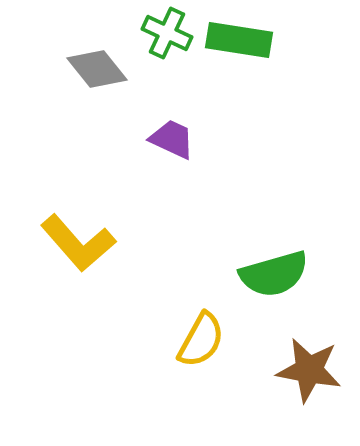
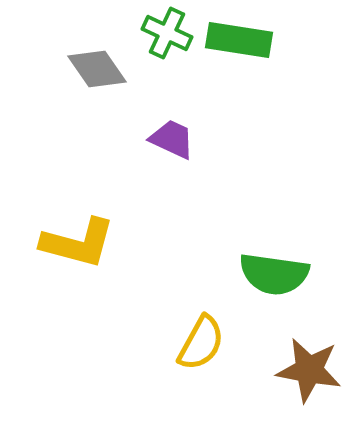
gray diamond: rotated 4 degrees clockwise
yellow L-shape: rotated 34 degrees counterclockwise
green semicircle: rotated 24 degrees clockwise
yellow semicircle: moved 3 px down
